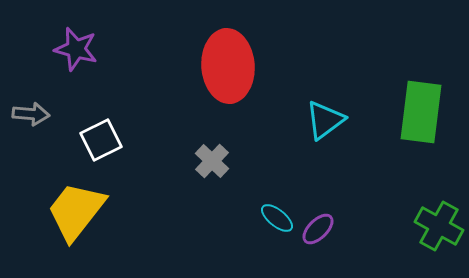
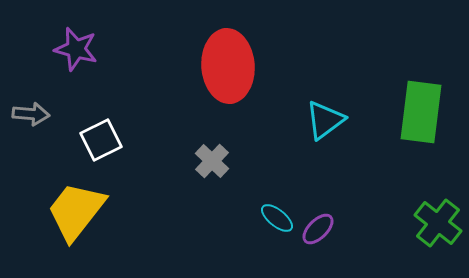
green cross: moved 1 px left, 3 px up; rotated 9 degrees clockwise
